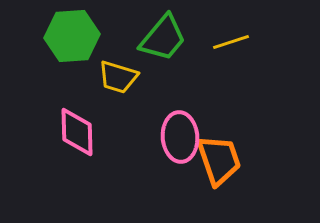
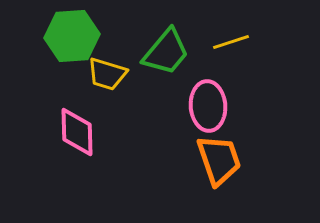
green trapezoid: moved 3 px right, 14 px down
yellow trapezoid: moved 11 px left, 3 px up
pink ellipse: moved 28 px right, 31 px up
